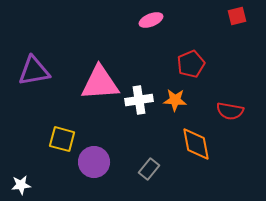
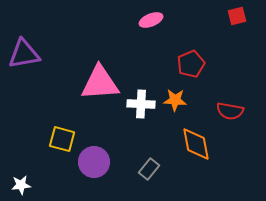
purple triangle: moved 10 px left, 17 px up
white cross: moved 2 px right, 4 px down; rotated 12 degrees clockwise
